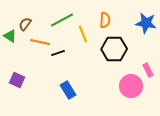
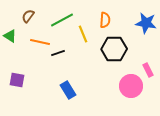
brown semicircle: moved 3 px right, 8 px up
purple square: rotated 14 degrees counterclockwise
